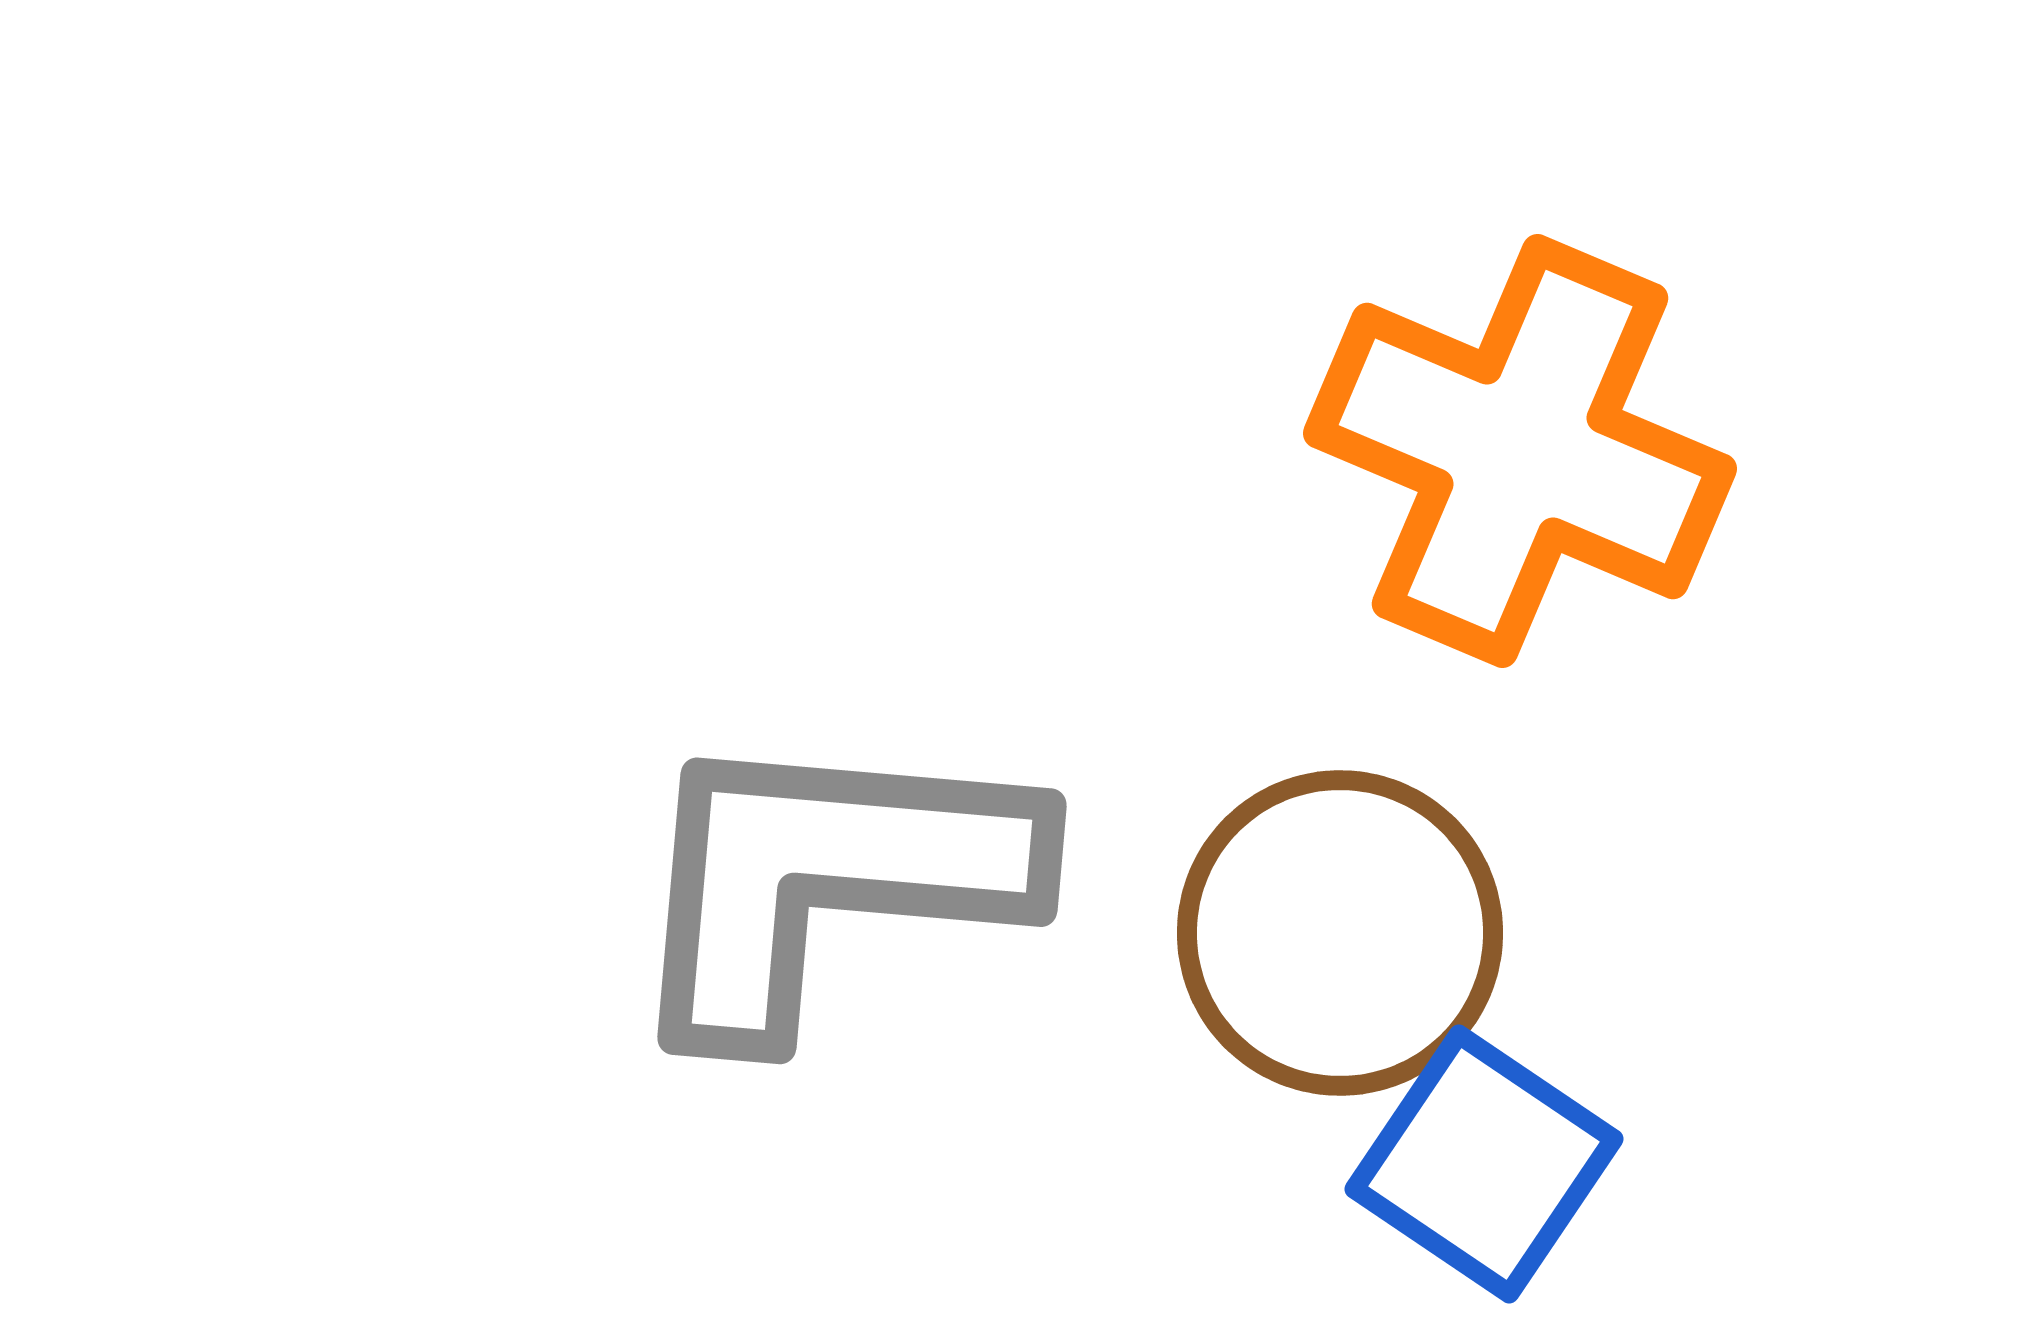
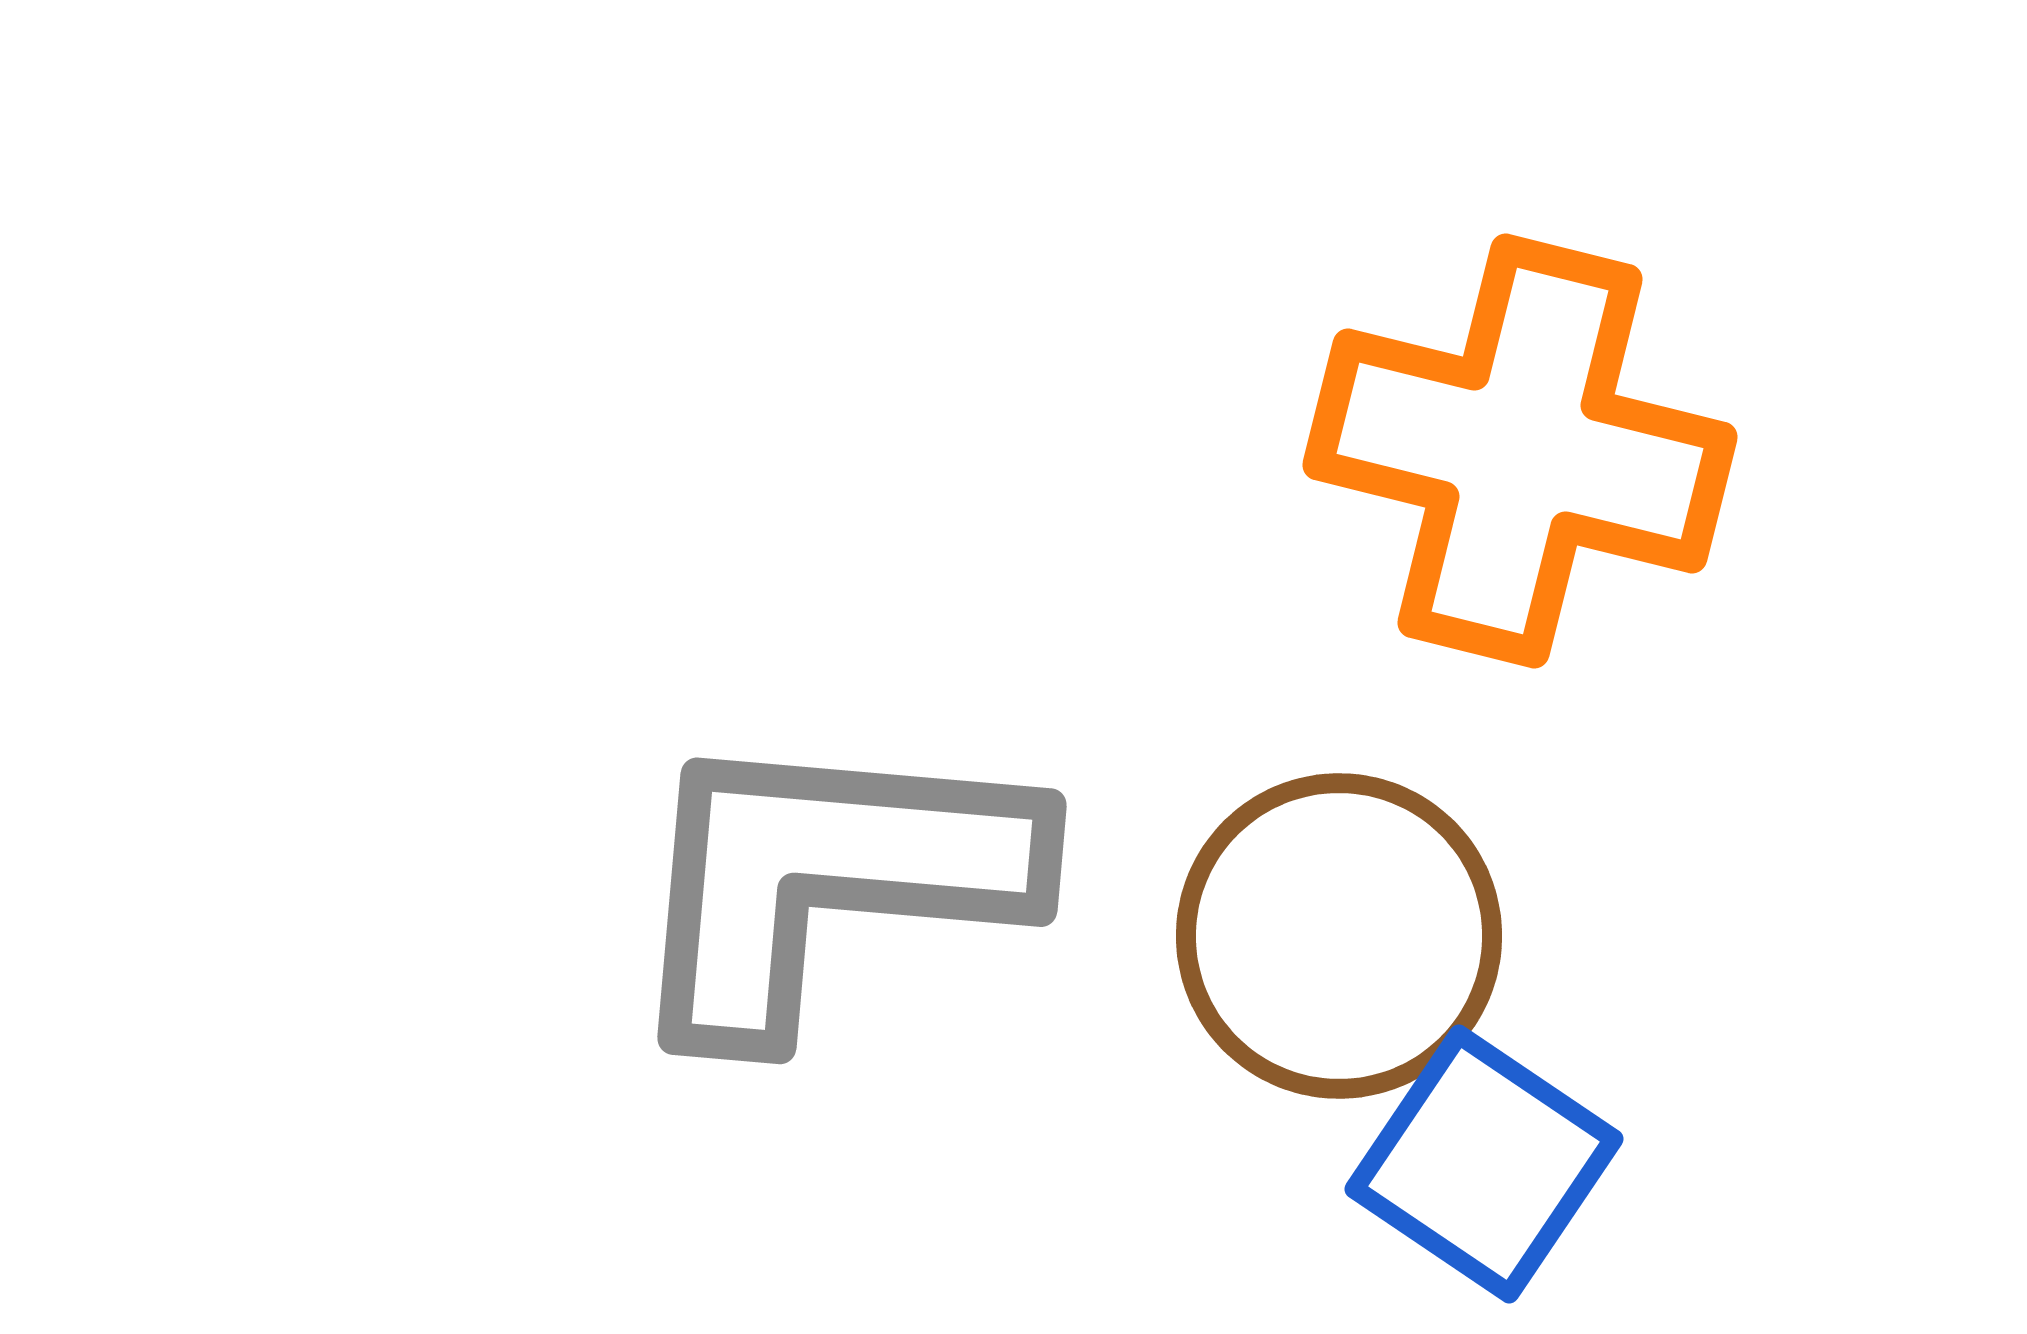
orange cross: rotated 9 degrees counterclockwise
brown circle: moved 1 px left, 3 px down
